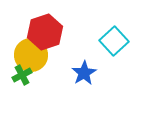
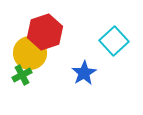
yellow circle: moved 1 px left, 2 px up
